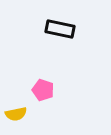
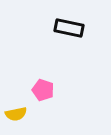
black rectangle: moved 9 px right, 1 px up
